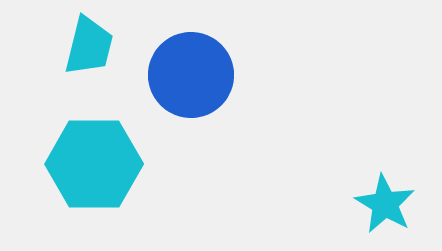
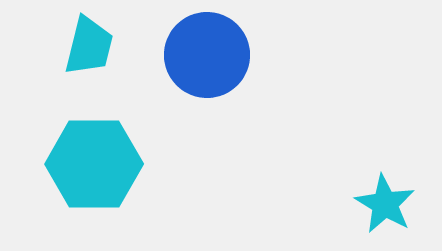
blue circle: moved 16 px right, 20 px up
